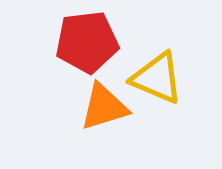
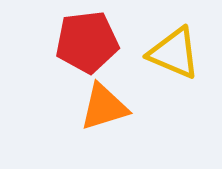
yellow triangle: moved 17 px right, 25 px up
